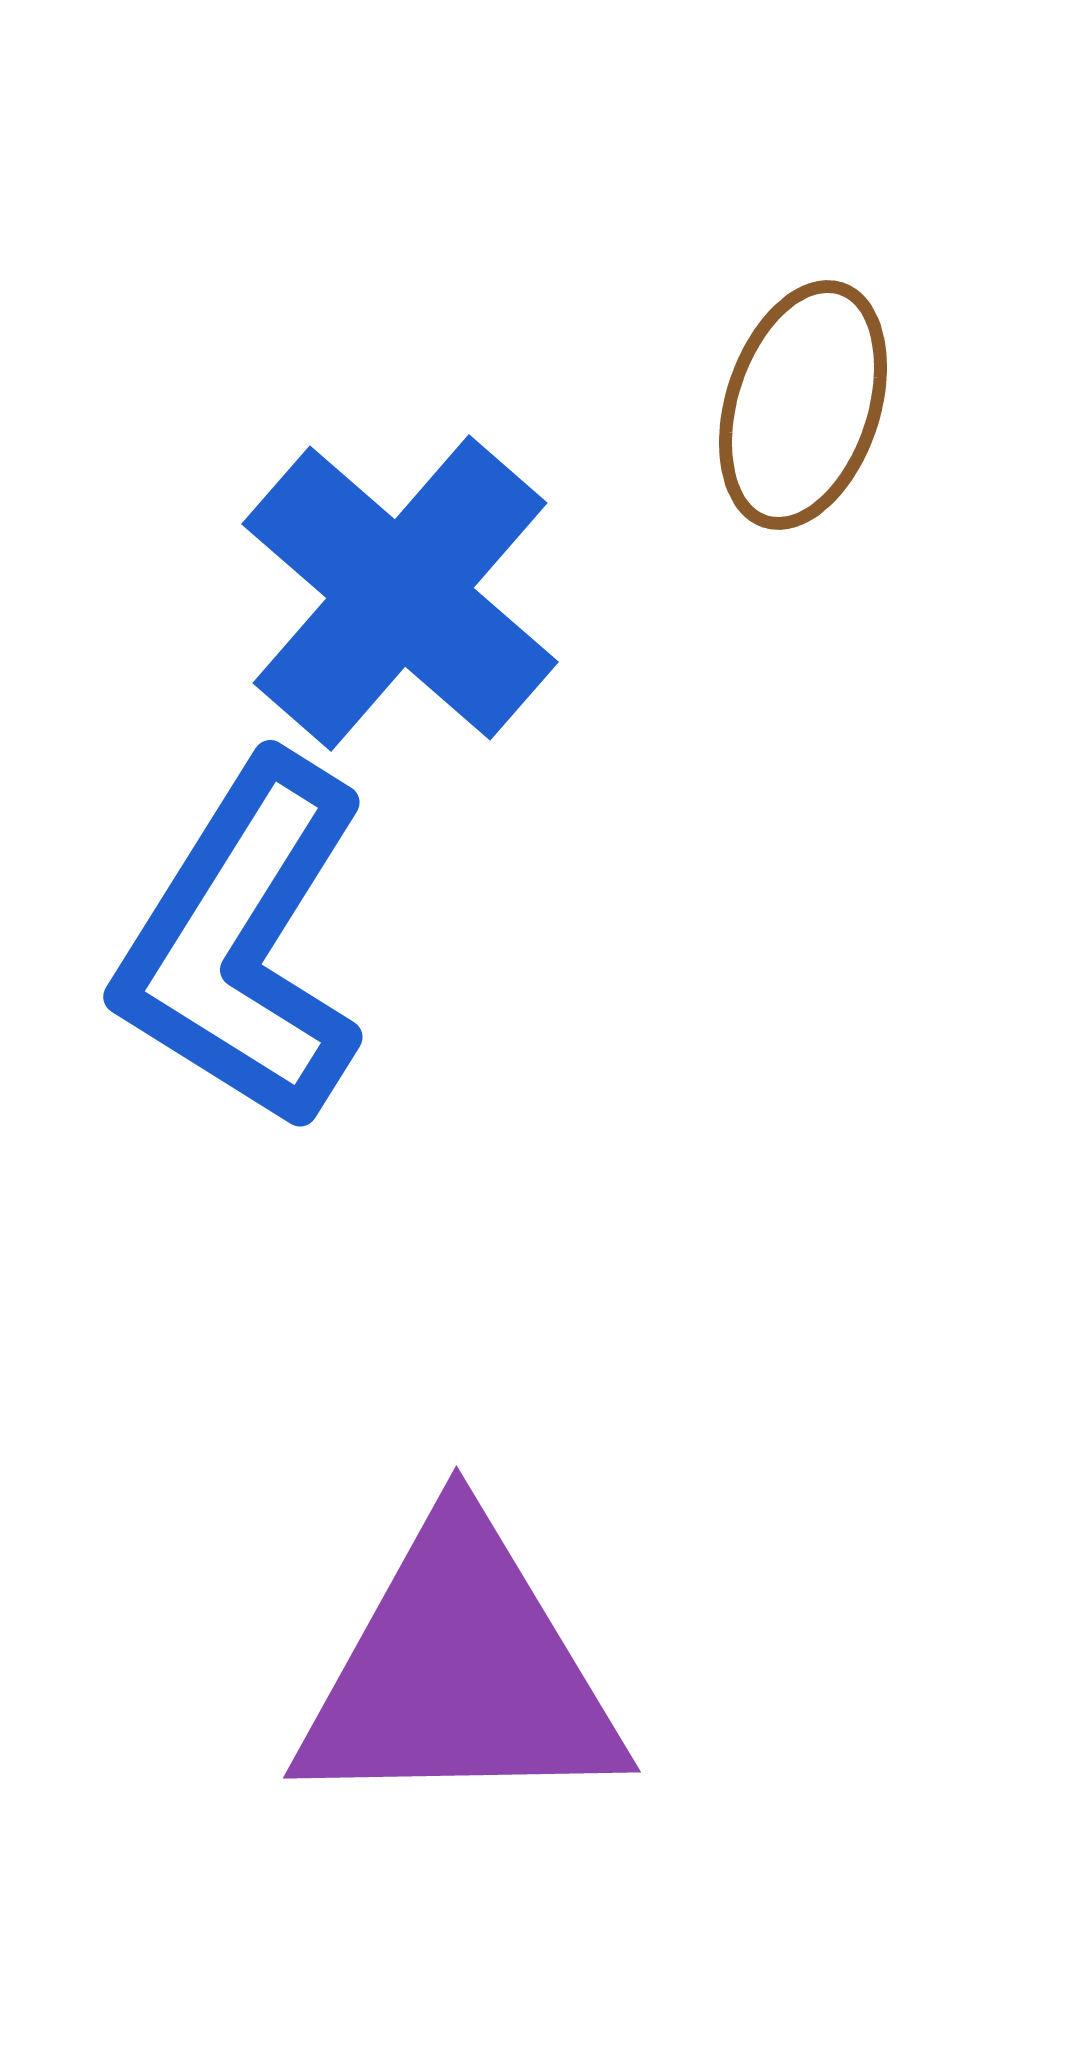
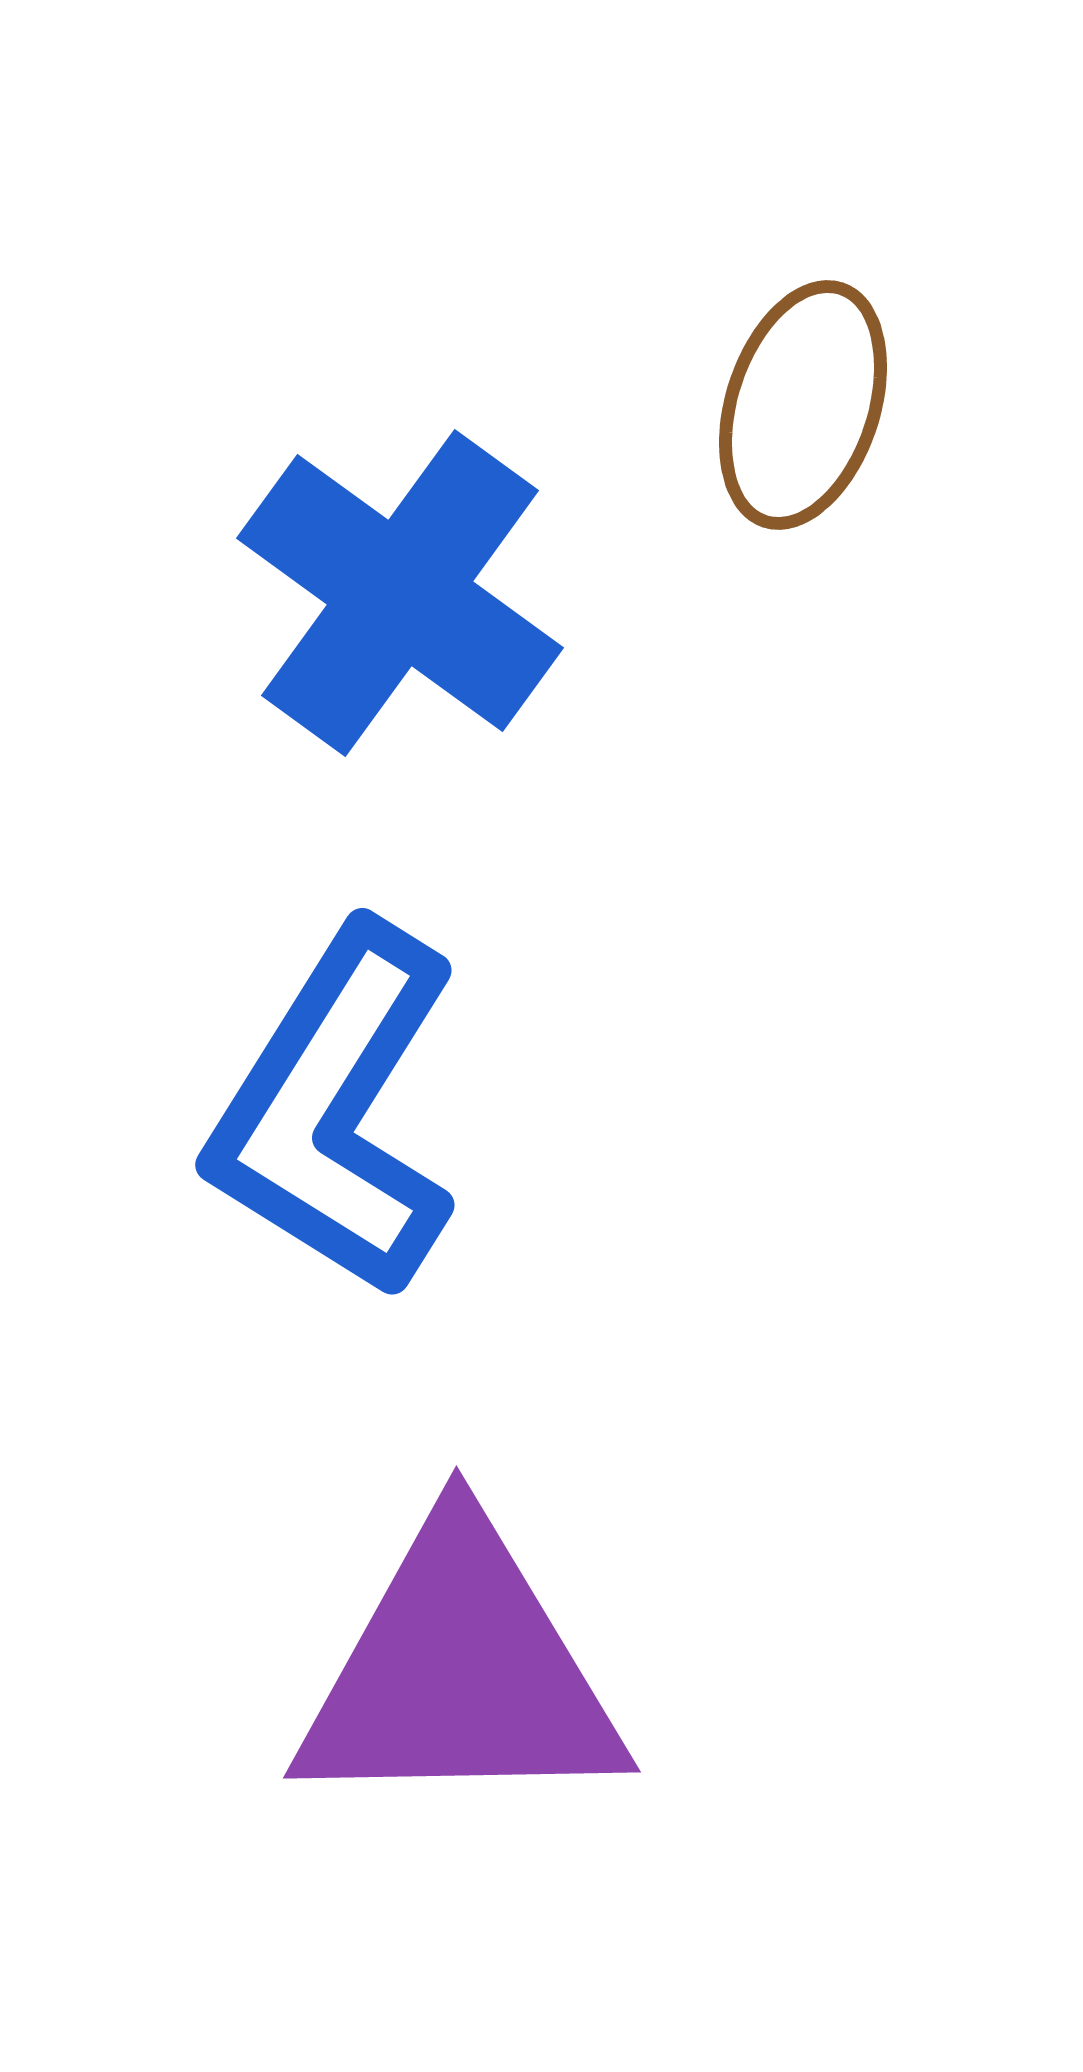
blue cross: rotated 5 degrees counterclockwise
blue L-shape: moved 92 px right, 168 px down
